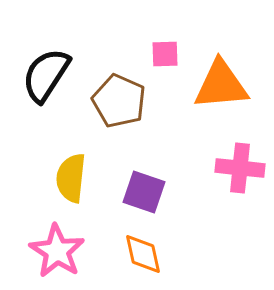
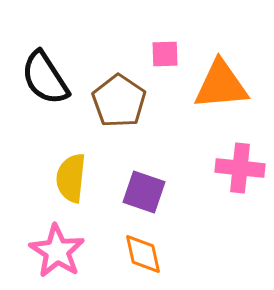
black semicircle: moved 1 px left, 3 px down; rotated 66 degrees counterclockwise
brown pentagon: rotated 10 degrees clockwise
